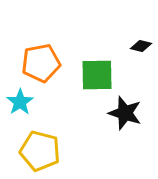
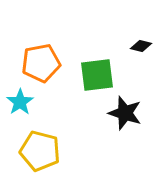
green square: rotated 6 degrees counterclockwise
